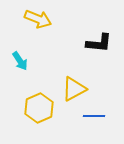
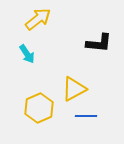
yellow arrow: rotated 60 degrees counterclockwise
cyan arrow: moved 7 px right, 7 px up
blue line: moved 8 px left
